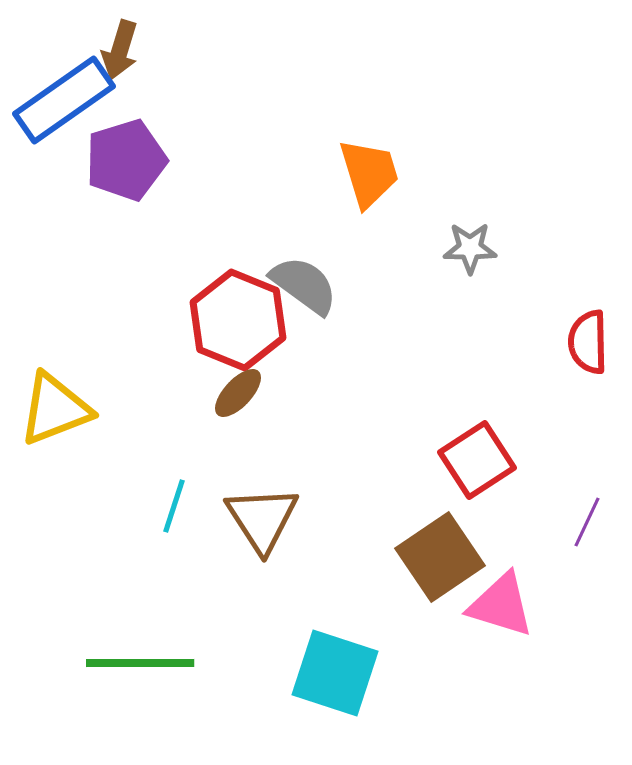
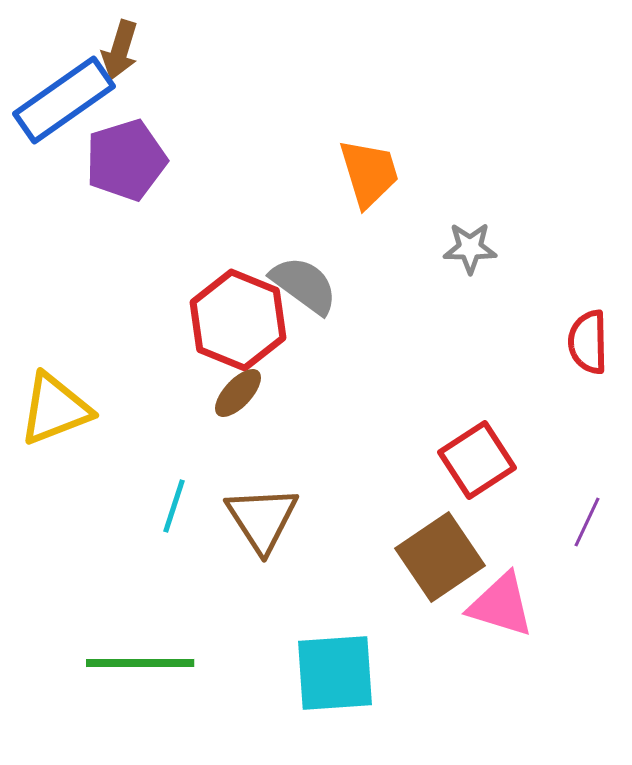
cyan square: rotated 22 degrees counterclockwise
